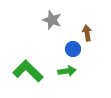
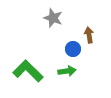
gray star: moved 1 px right, 2 px up
brown arrow: moved 2 px right, 2 px down
